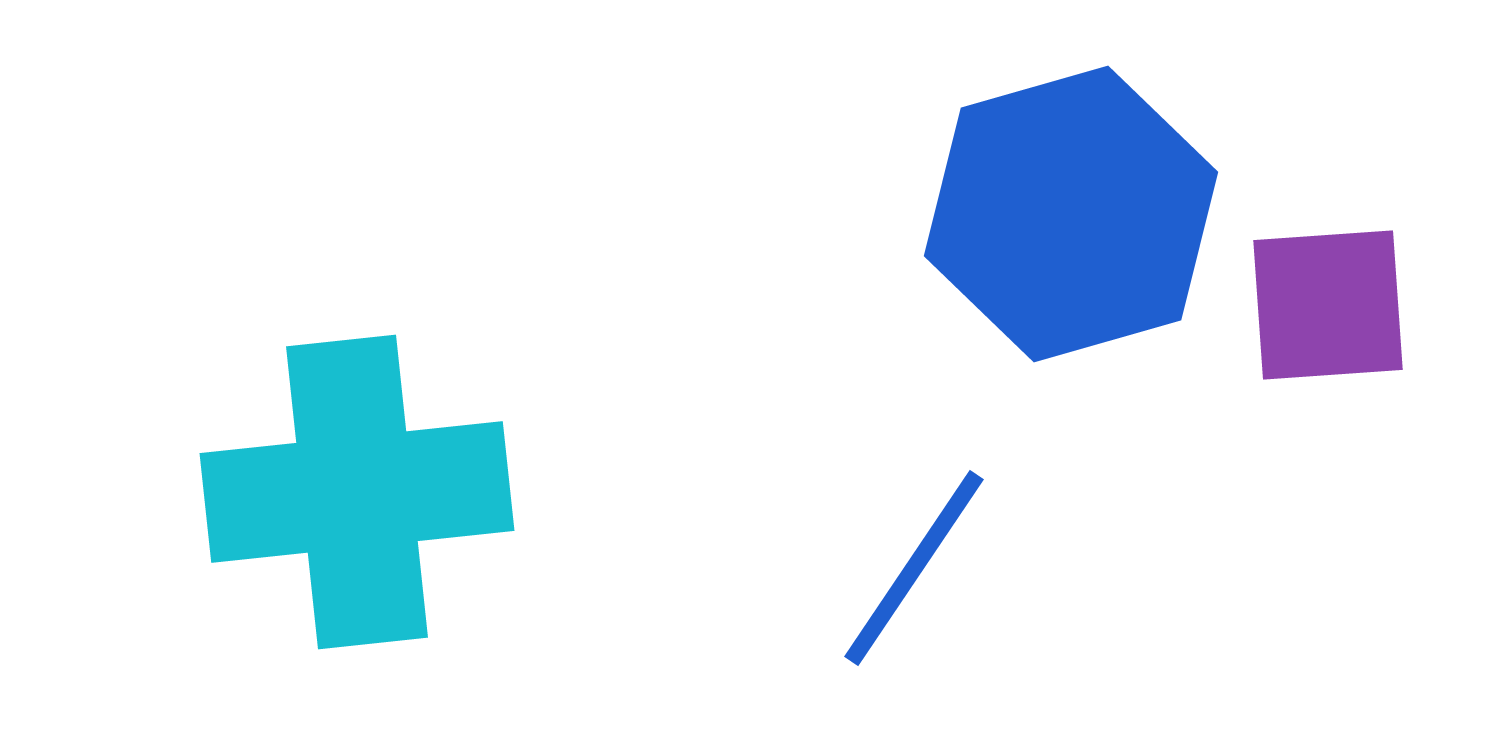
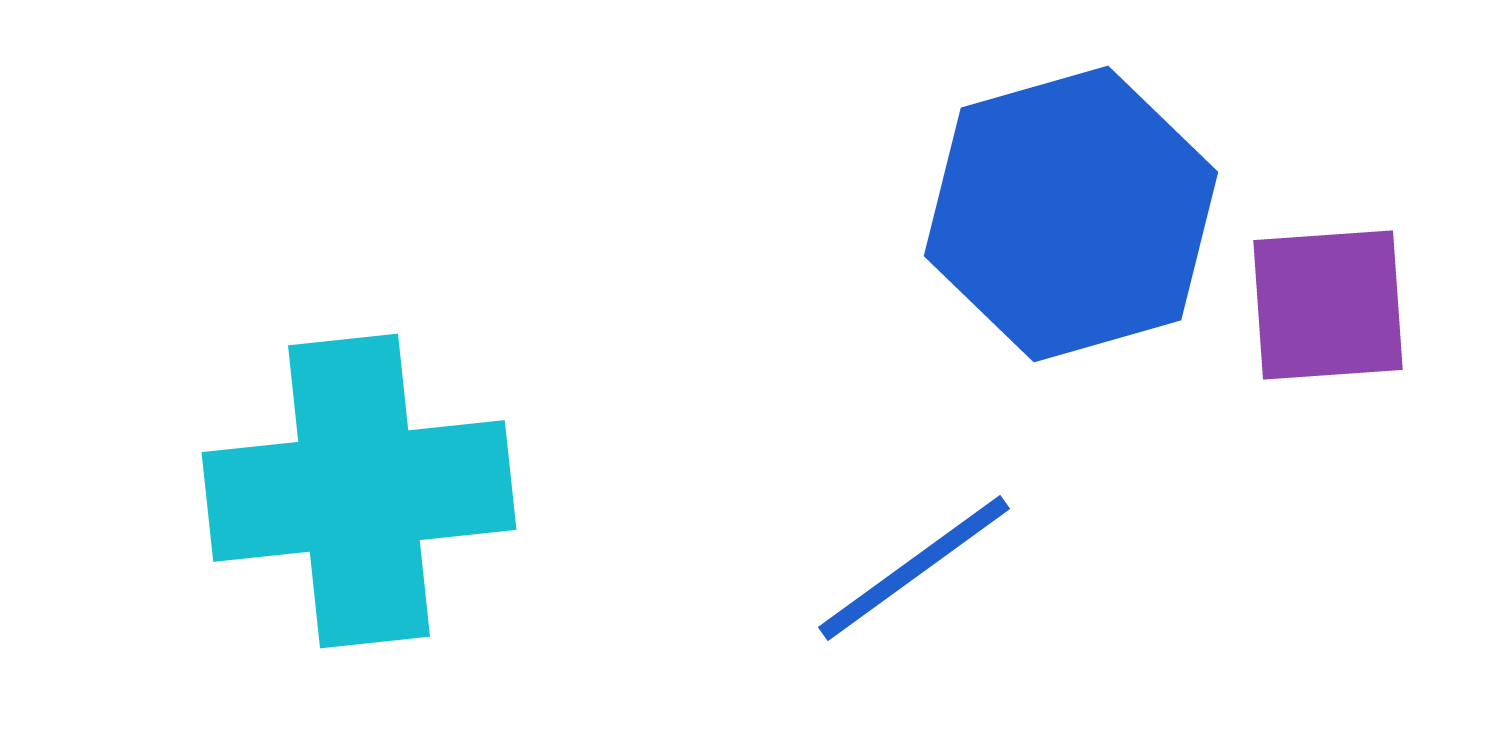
cyan cross: moved 2 px right, 1 px up
blue line: rotated 20 degrees clockwise
